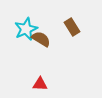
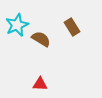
cyan star: moved 9 px left, 4 px up
